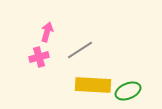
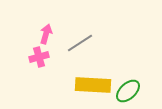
pink arrow: moved 1 px left, 2 px down
gray line: moved 7 px up
green ellipse: rotated 20 degrees counterclockwise
